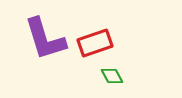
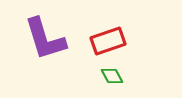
red rectangle: moved 13 px right, 2 px up
